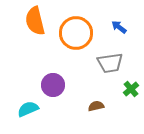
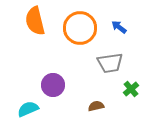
orange circle: moved 4 px right, 5 px up
